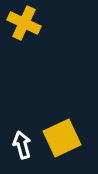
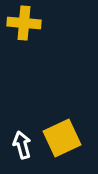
yellow cross: rotated 20 degrees counterclockwise
